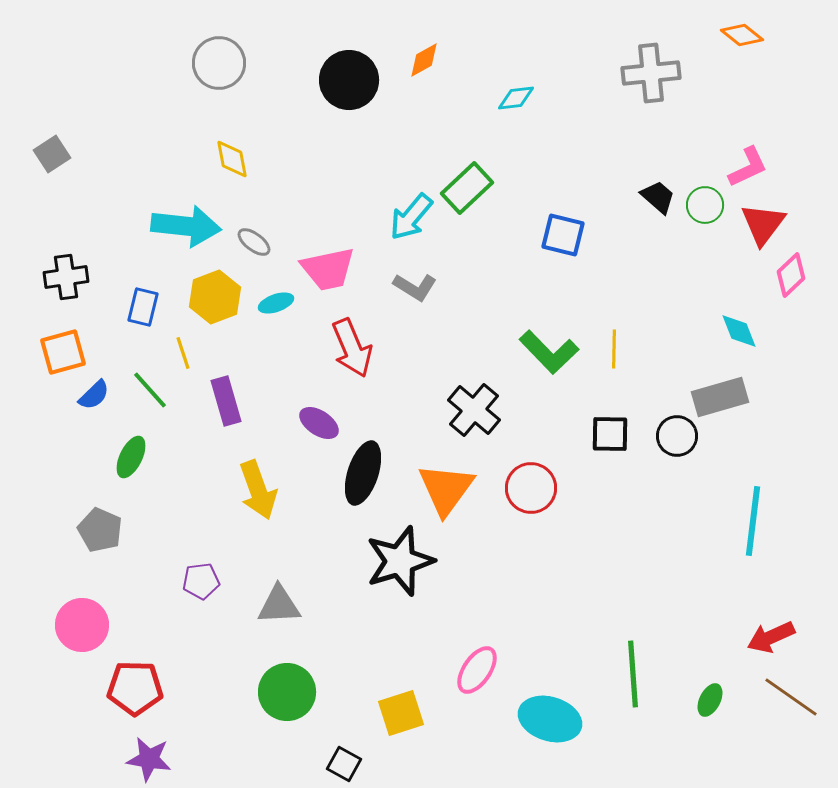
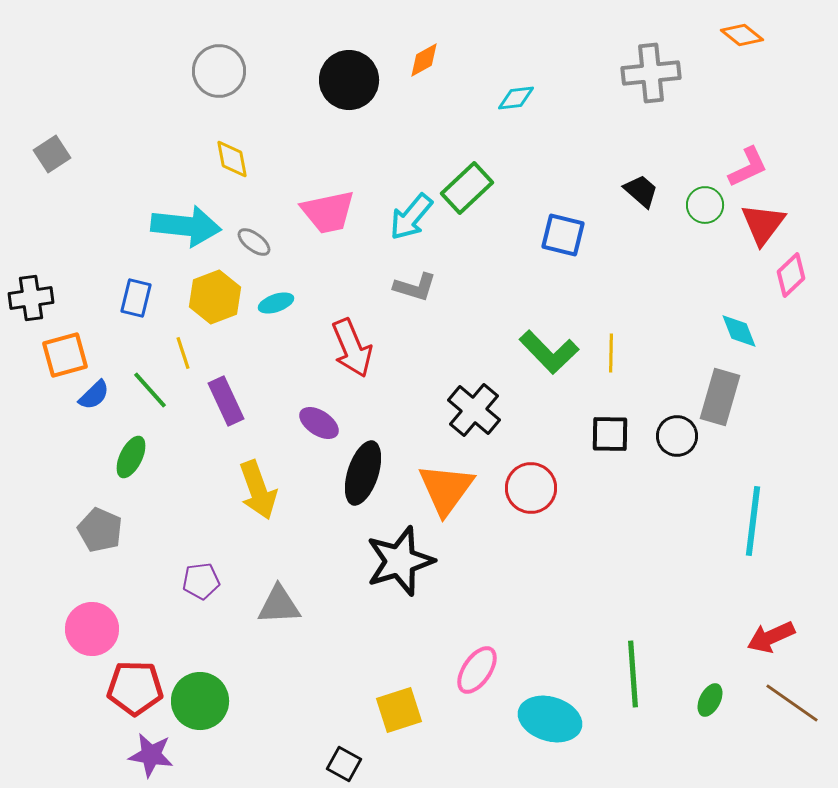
gray circle at (219, 63): moved 8 px down
black trapezoid at (658, 197): moved 17 px left, 6 px up
pink trapezoid at (328, 269): moved 57 px up
black cross at (66, 277): moved 35 px left, 21 px down
gray L-shape at (415, 287): rotated 15 degrees counterclockwise
blue rectangle at (143, 307): moved 7 px left, 9 px up
yellow line at (614, 349): moved 3 px left, 4 px down
orange square at (63, 352): moved 2 px right, 3 px down
gray rectangle at (720, 397): rotated 58 degrees counterclockwise
purple rectangle at (226, 401): rotated 9 degrees counterclockwise
pink circle at (82, 625): moved 10 px right, 4 px down
green circle at (287, 692): moved 87 px left, 9 px down
brown line at (791, 697): moved 1 px right, 6 px down
yellow square at (401, 713): moved 2 px left, 3 px up
purple star at (149, 759): moved 2 px right, 4 px up
